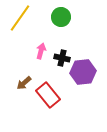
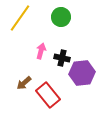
purple hexagon: moved 1 px left, 1 px down
